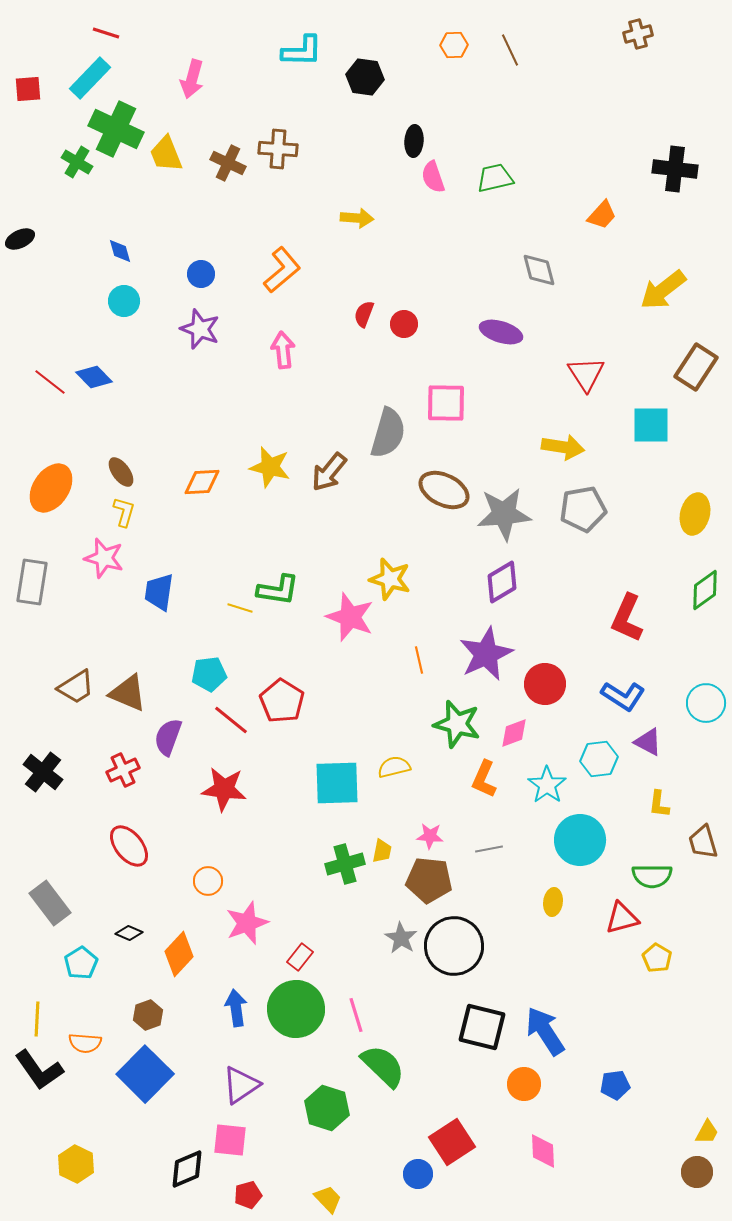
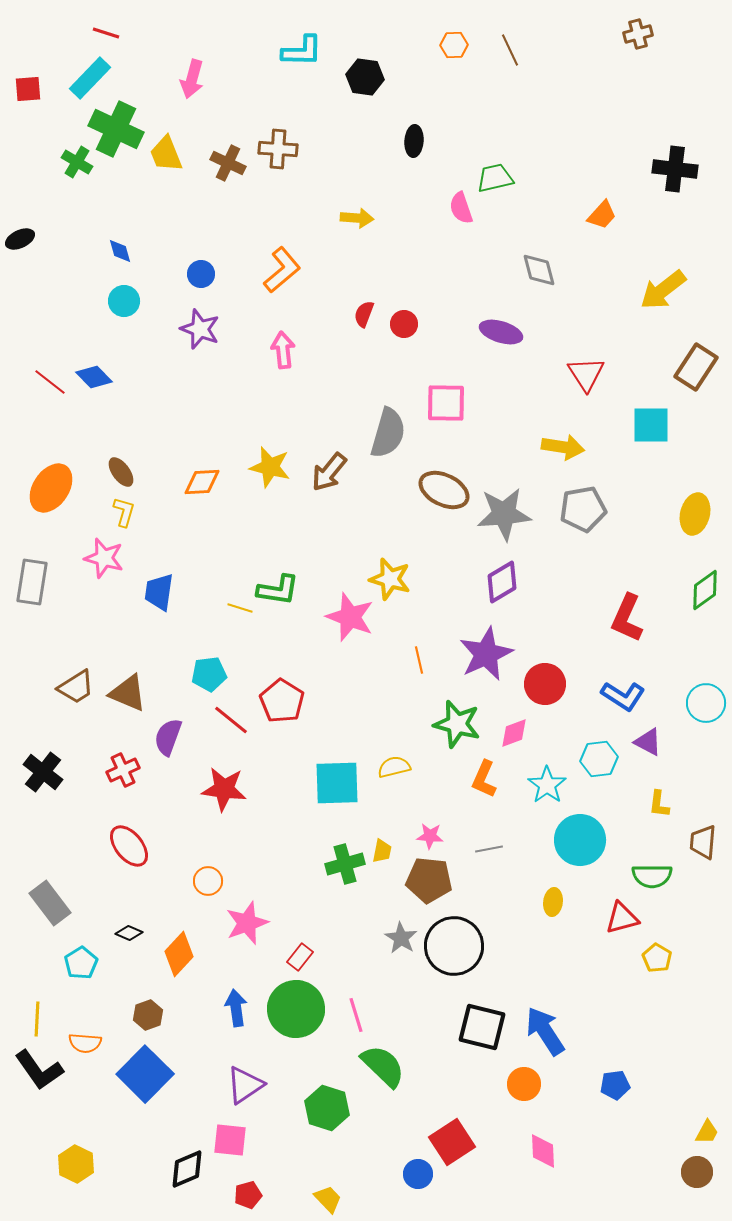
pink semicircle at (433, 177): moved 28 px right, 31 px down
brown trapezoid at (703, 842): rotated 21 degrees clockwise
purple triangle at (241, 1085): moved 4 px right
